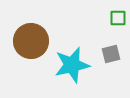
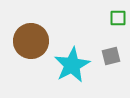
gray square: moved 2 px down
cyan star: rotated 15 degrees counterclockwise
